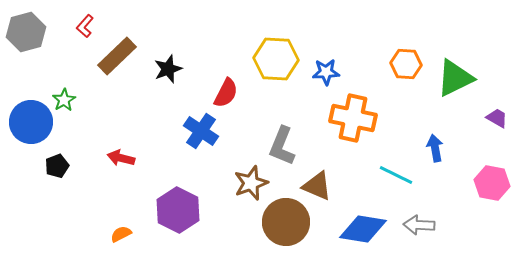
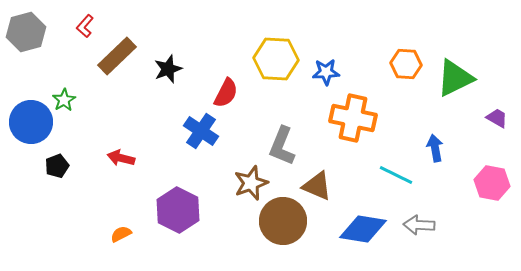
brown circle: moved 3 px left, 1 px up
